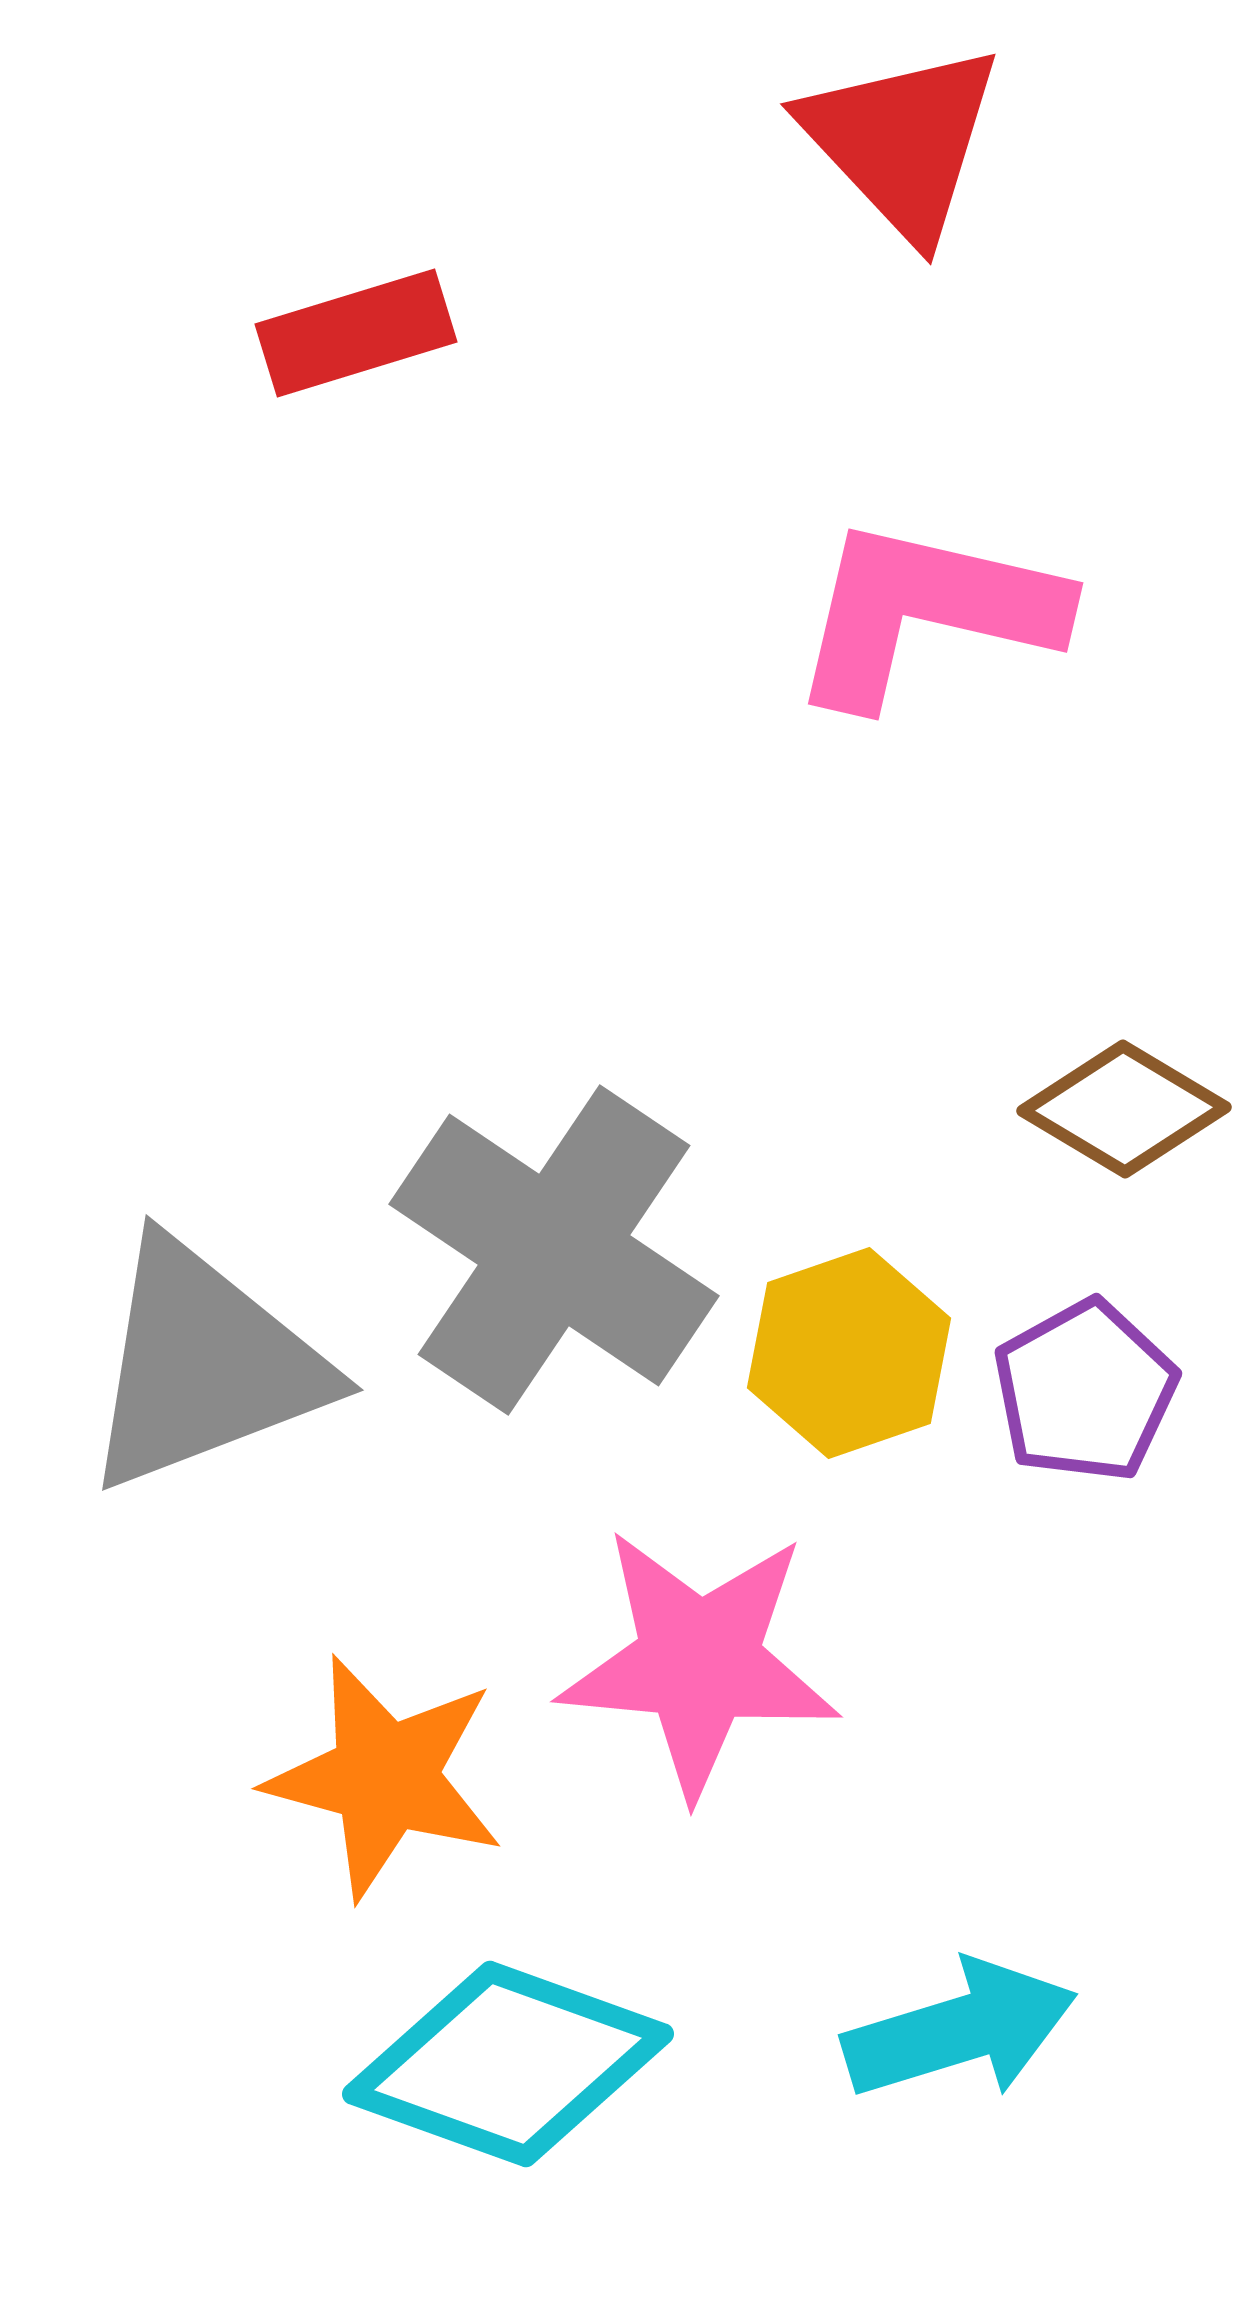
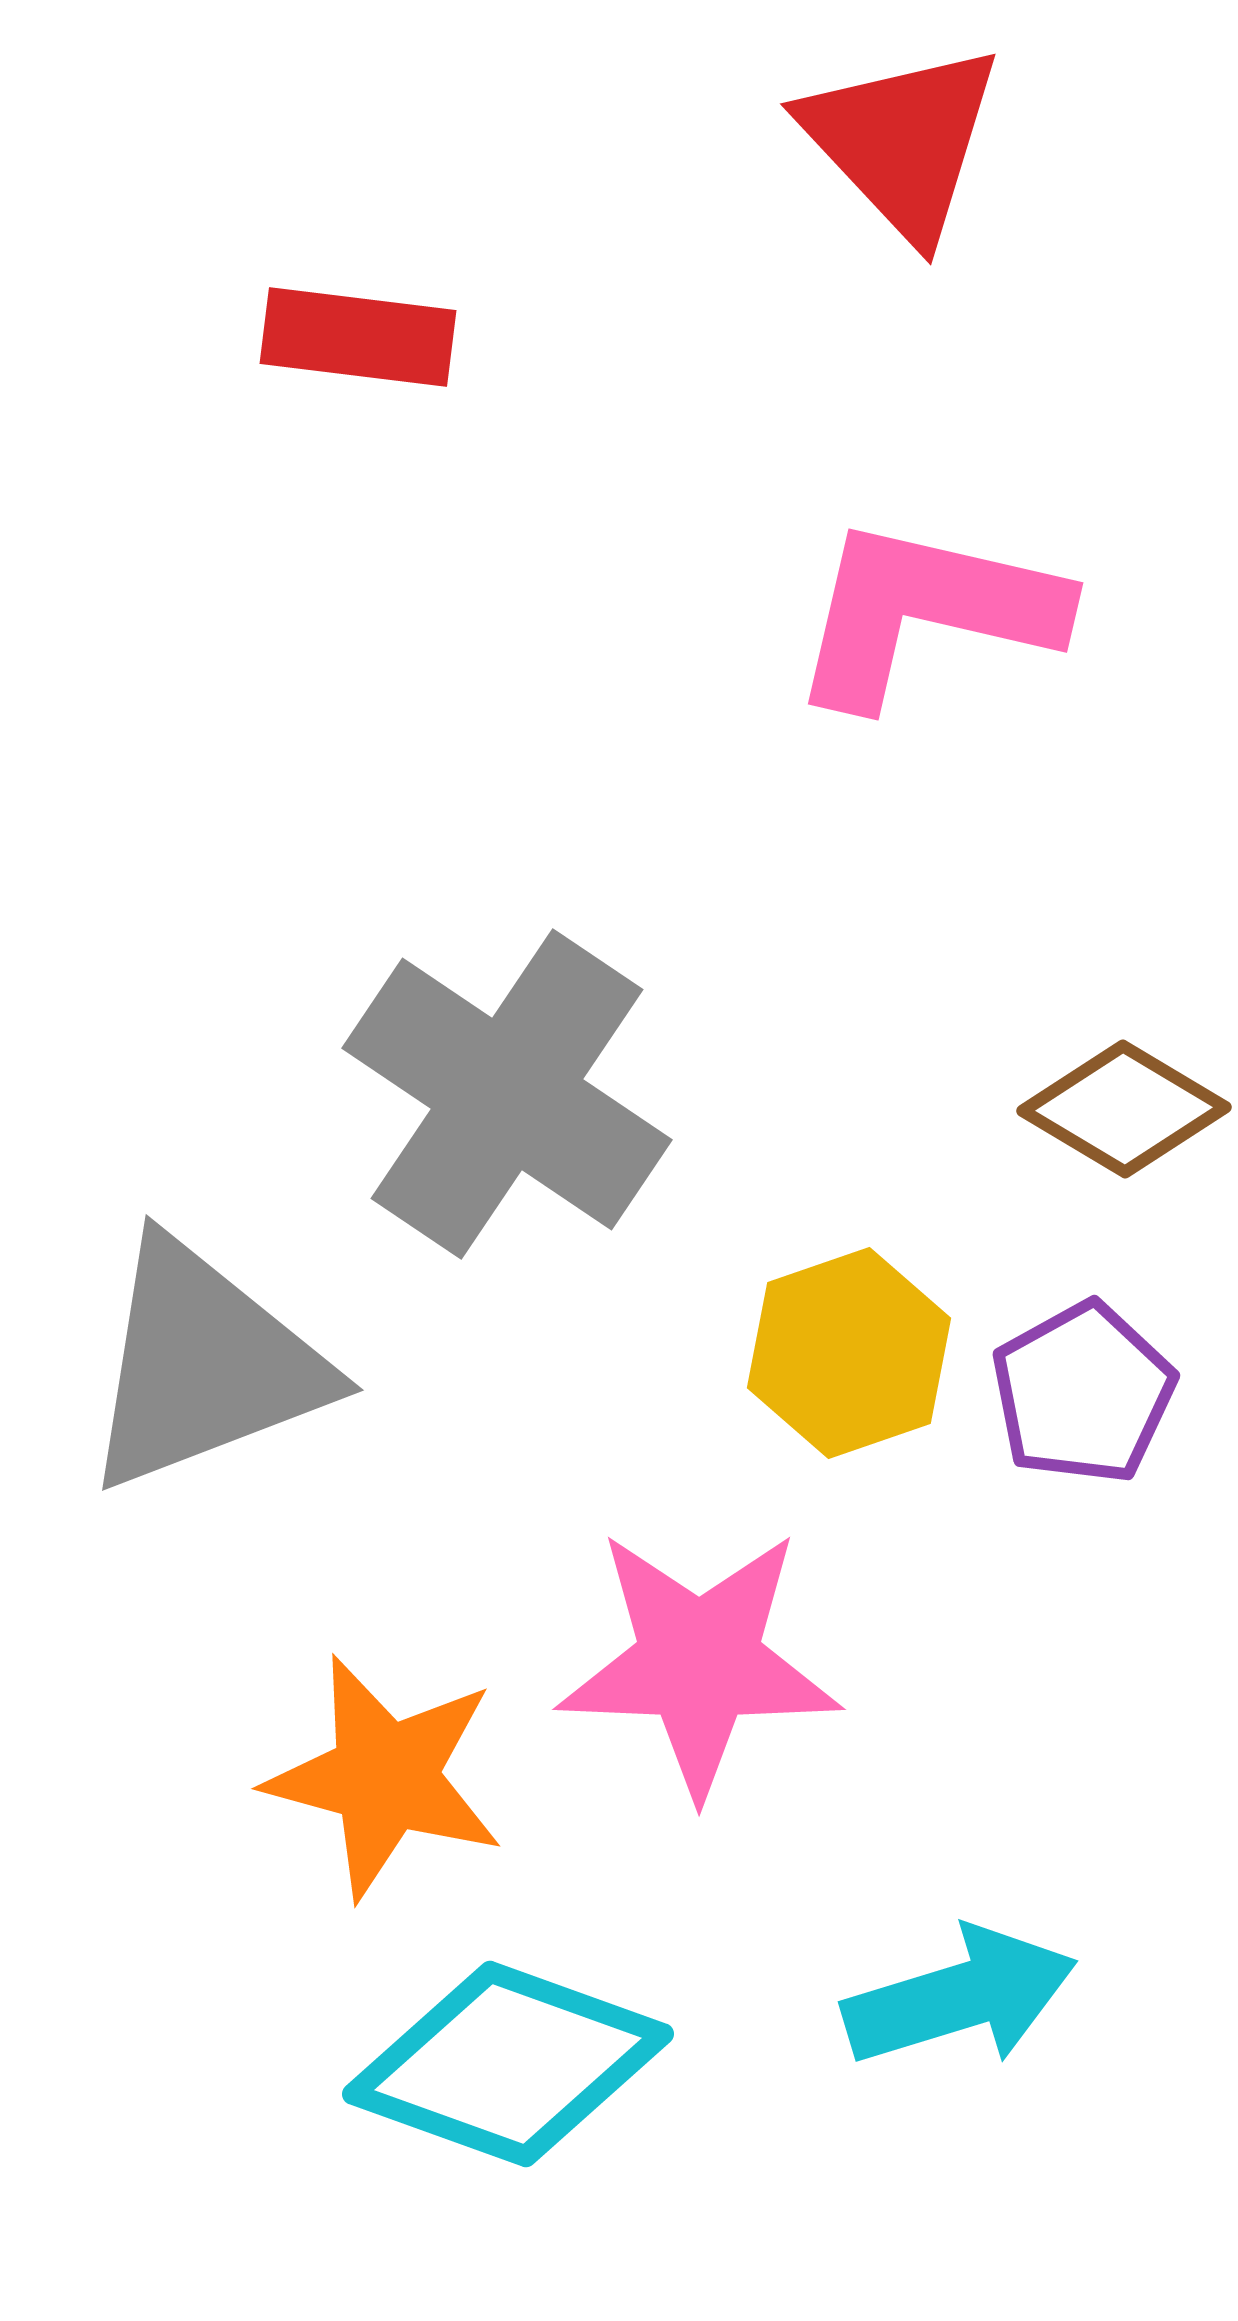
red rectangle: moved 2 px right, 4 px down; rotated 24 degrees clockwise
gray cross: moved 47 px left, 156 px up
purple pentagon: moved 2 px left, 2 px down
pink star: rotated 3 degrees counterclockwise
cyan arrow: moved 33 px up
